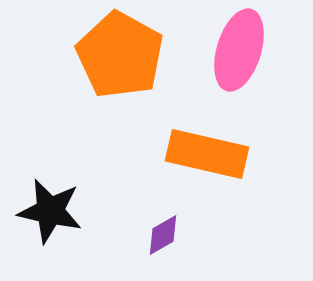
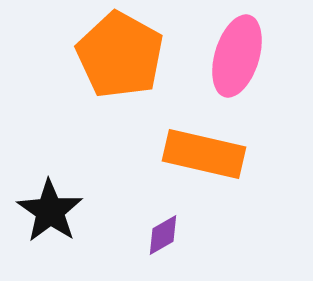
pink ellipse: moved 2 px left, 6 px down
orange rectangle: moved 3 px left
black star: rotated 22 degrees clockwise
